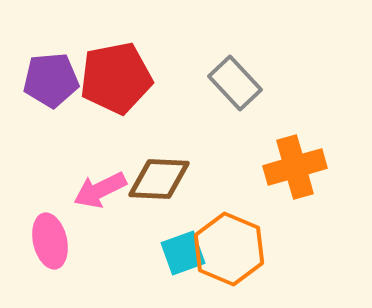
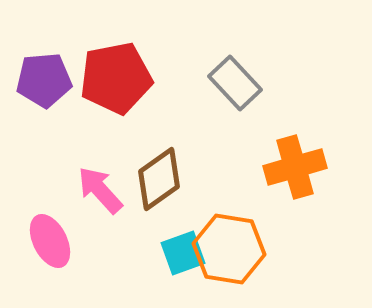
purple pentagon: moved 7 px left
brown diamond: rotated 38 degrees counterclockwise
pink arrow: rotated 74 degrees clockwise
pink ellipse: rotated 14 degrees counterclockwise
orange hexagon: rotated 14 degrees counterclockwise
